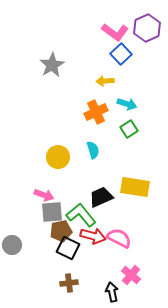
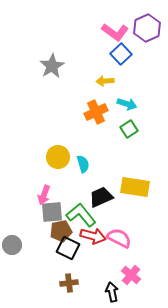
gray star: moved 1 px down
cyan semicircle: moved 10 px left, 14 px down
pink arrow: rotated 90 degrees clockwise
